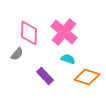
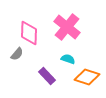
pink cross: moved 3 px right, 5 px up
purple rectangle: moved 2 px right
